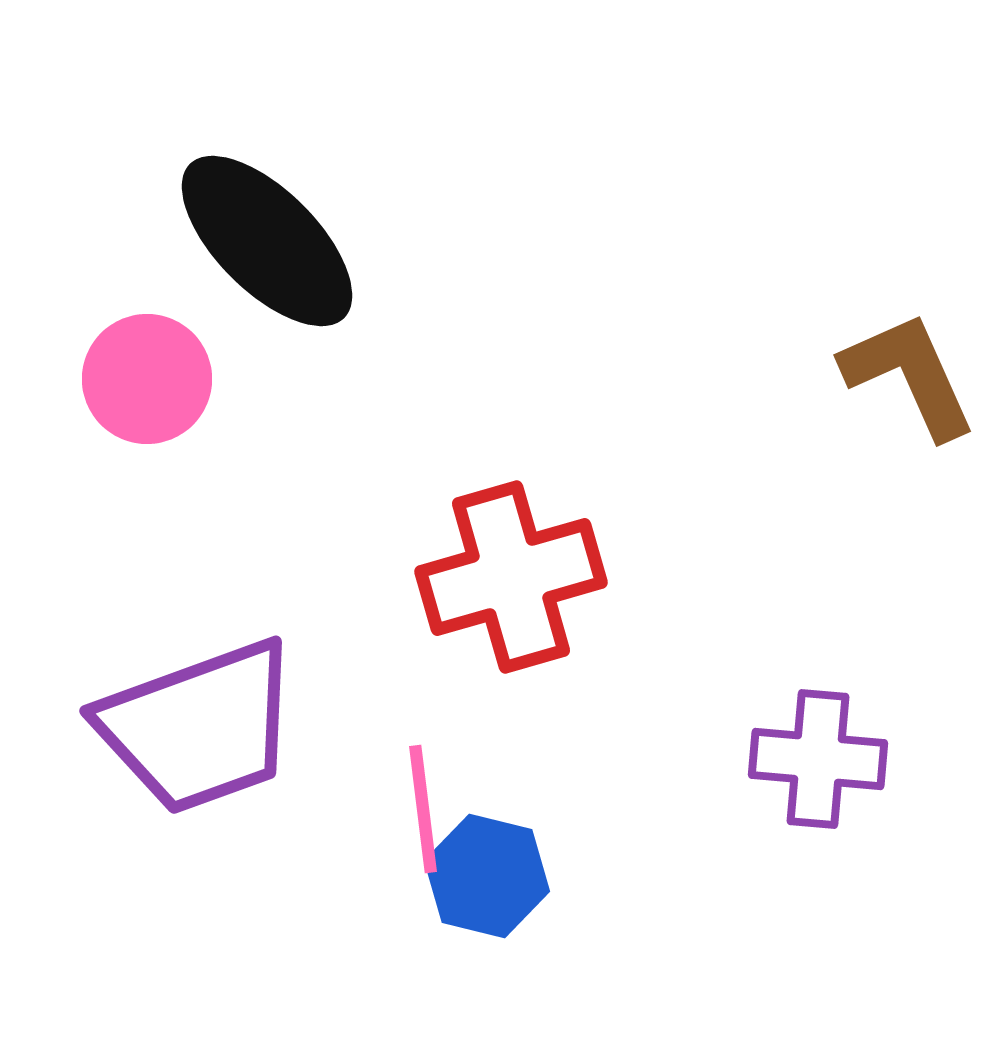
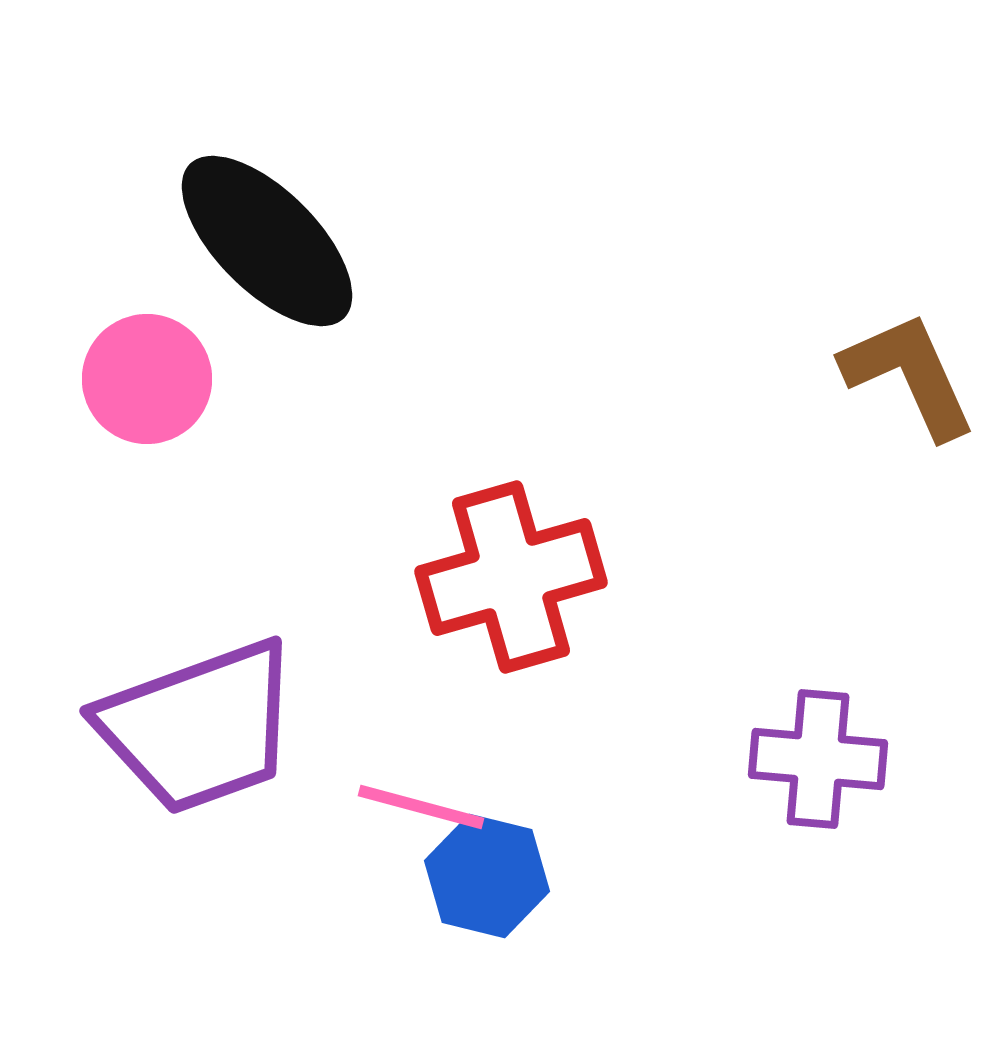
pink line: moved 2 px left, 2 px up; rotated 68 degrees counterclockwise
